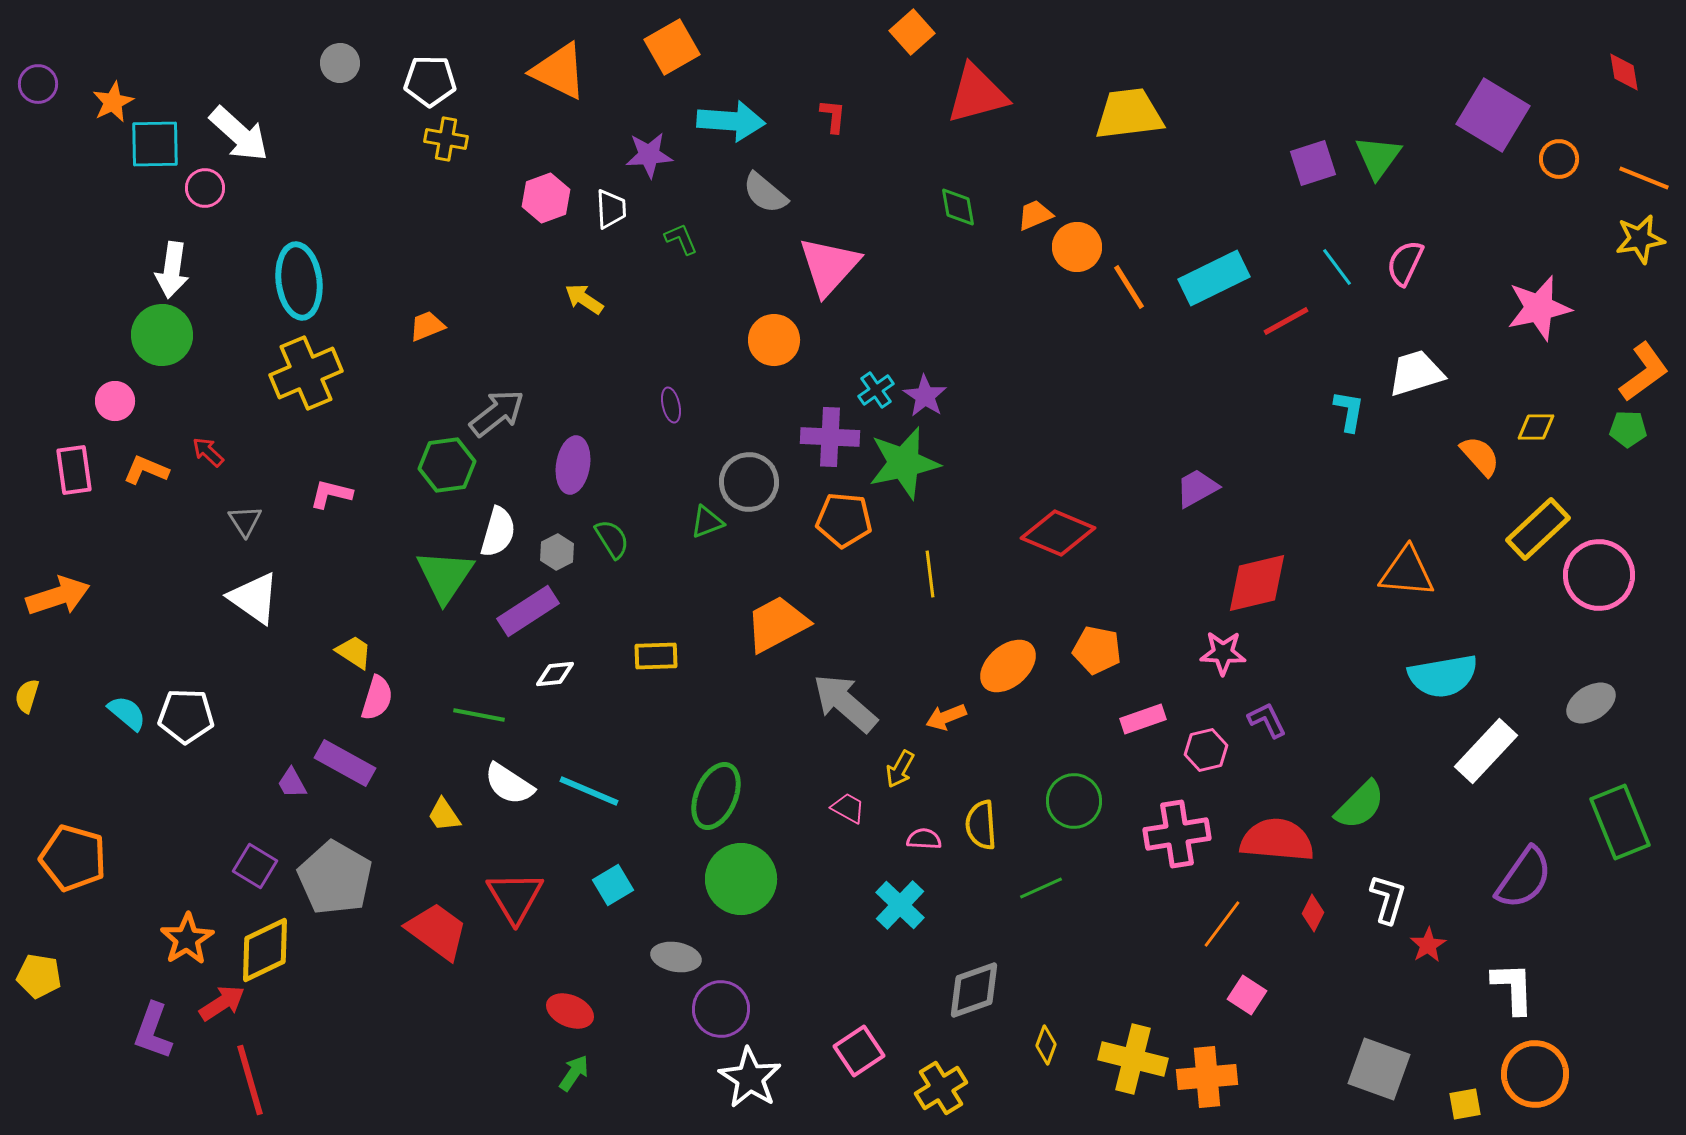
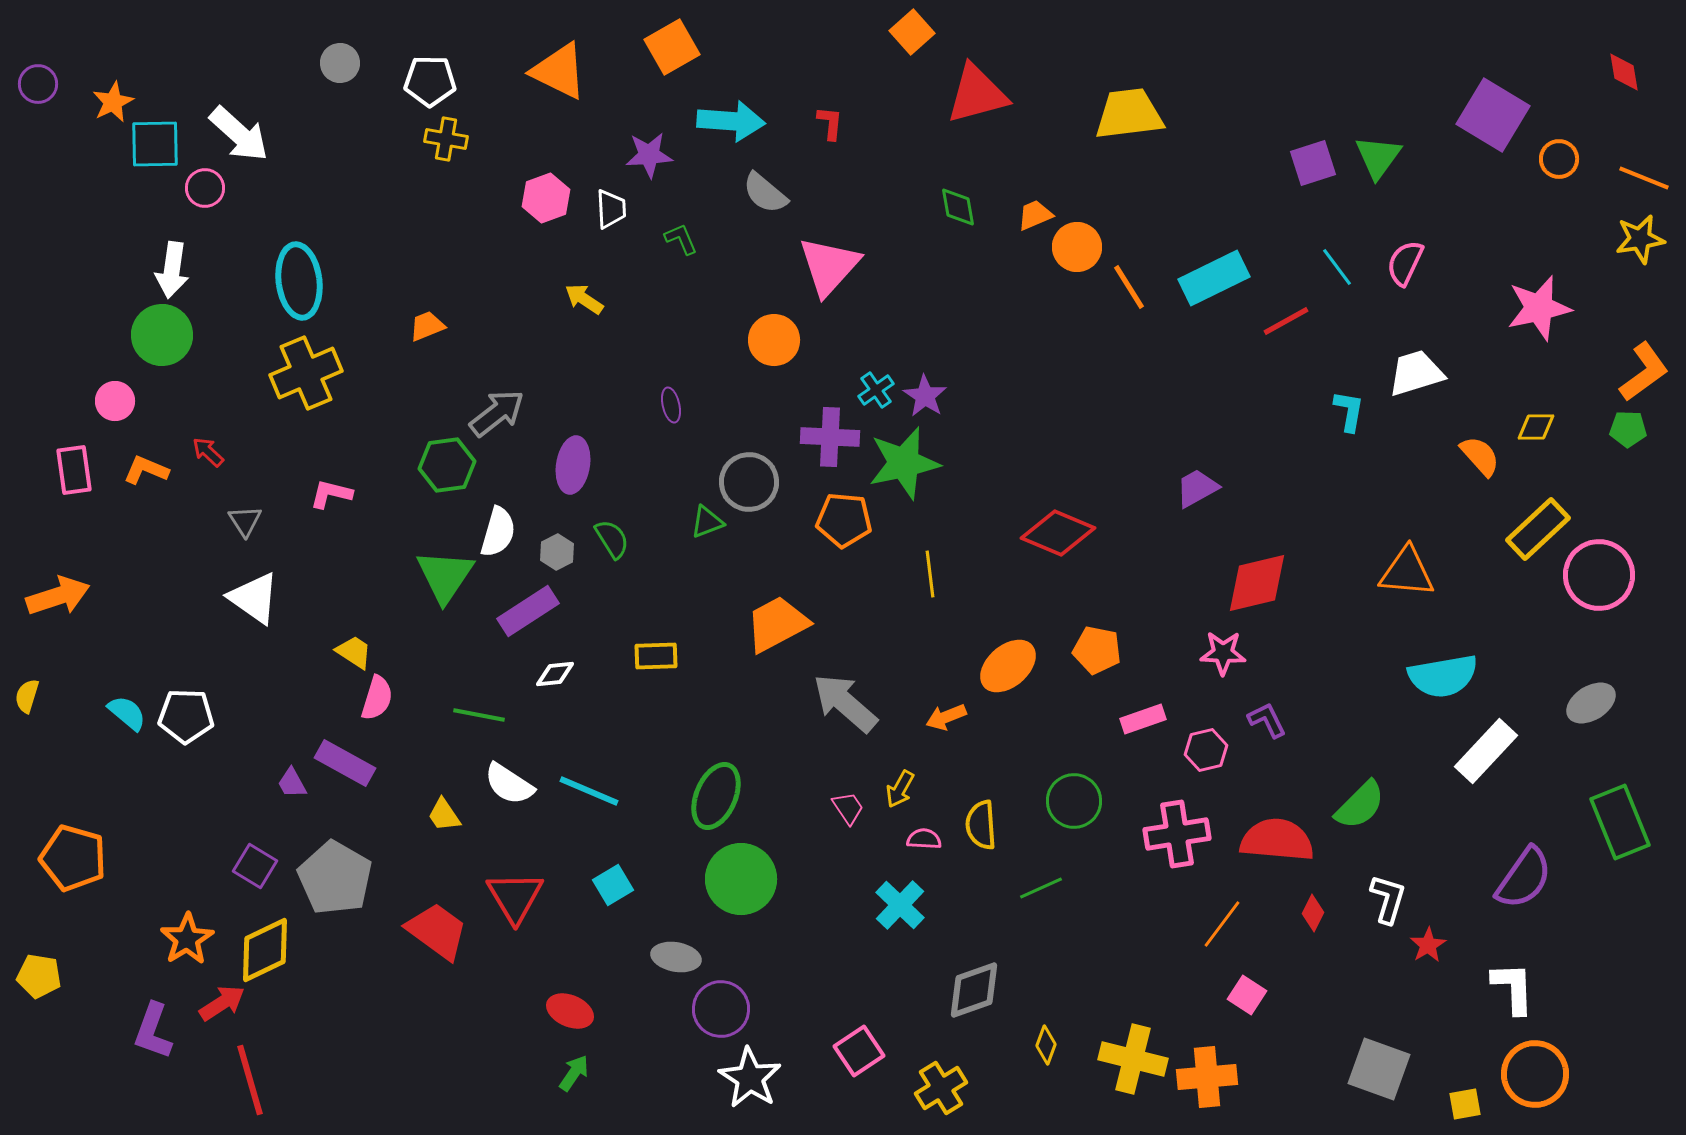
red L-shape at (833, 116): moved 3 px left, 7 px down
yellow arrow at (900, 769): moved 20 px down
pink trapezoid at (848, 808): rotated 27 degrees clockwise
